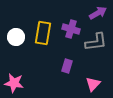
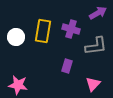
yellow rectangle: moved 2 px up
gray L-shape: moved 4 px down
pink star: moved 4 px right, 2 px down
